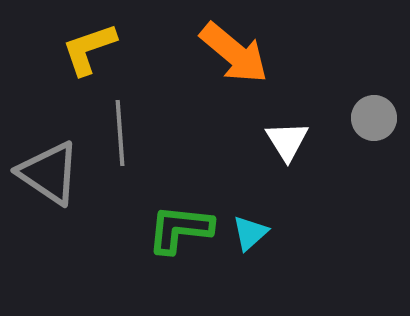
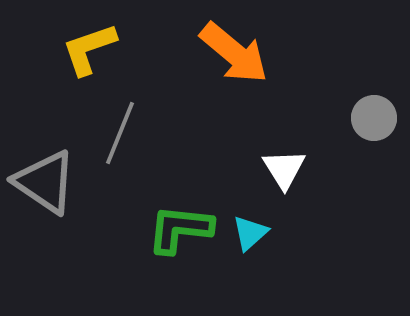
gray line: rotated 26 degrees clockwise
white triangle: moved 3 px left, 28 px down
gray triangle: moved 4 px left, 9 px down
